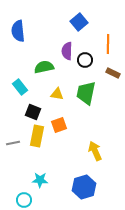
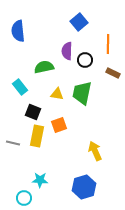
green trapezoid: moved 4 px left
gray line: rotated 24 degrees clockwise
cyan circle: moved 2 px up
